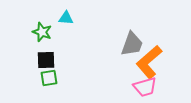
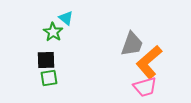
cyan triangle: rotated 35 degrees clockwise
green star: moved 11 px right; rotated 12 degrees clockwise
